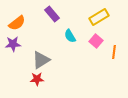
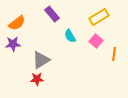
orange line: moved 2 px down
